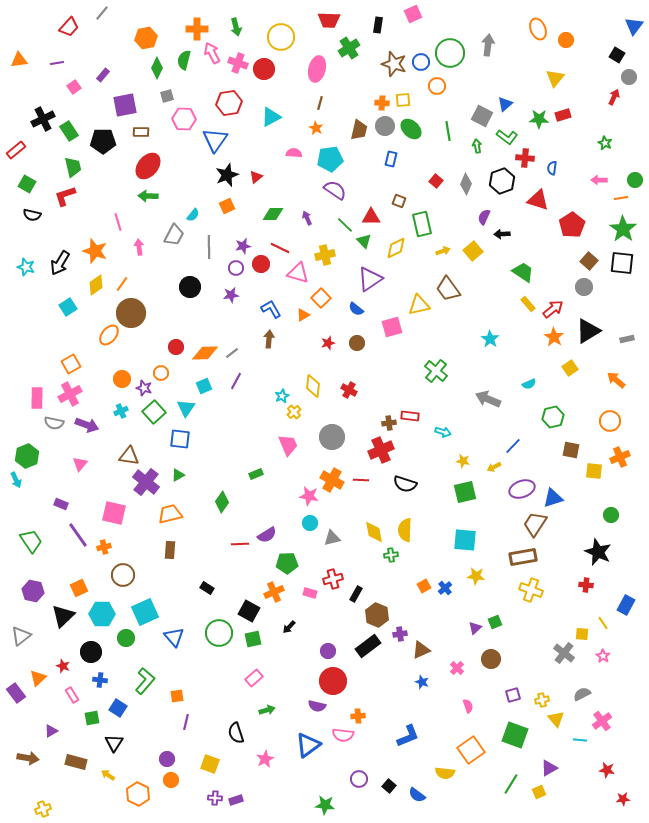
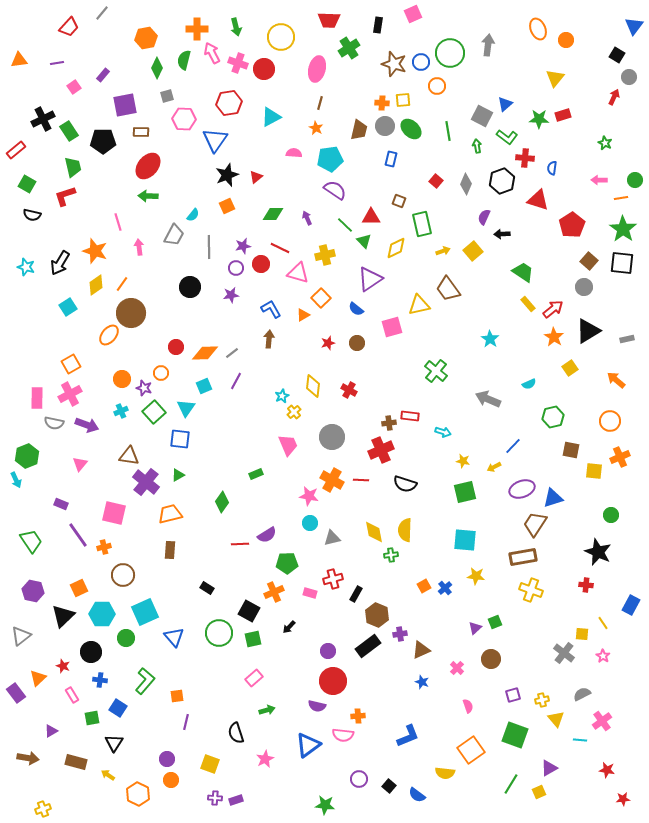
blue rectangle at (626, 605): moved 5 px right
